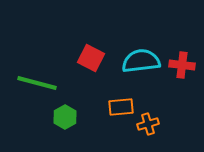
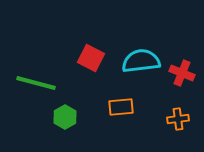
red cross: moved 8 px down; rotated 15 degrees clockwise
green line: moved 1 px left
orange cross: moved 30 px right, 5 px up; rotated 10 degrees clockwise
